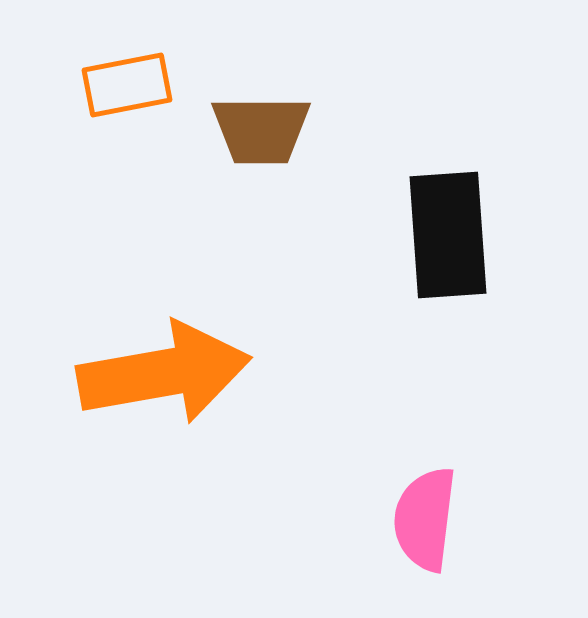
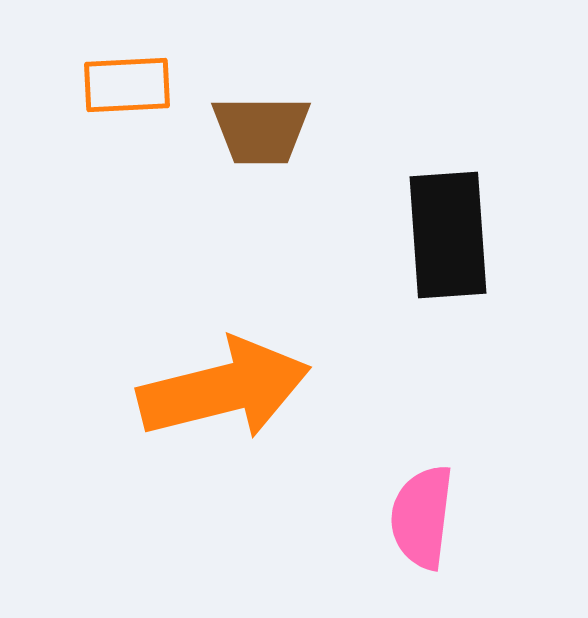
orange rectangle: rotated 8 degrees clockwise
orange arrow: moved 60 px right, 16 px down; rotated 4 degrees counterclockwise
pink semicircle: moved 3 px left, 2 px up
